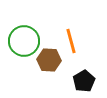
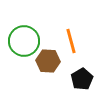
brown hexagon: moved 1 px left, 1 px down
black pentagon: moved 2 px left, 2 px up
